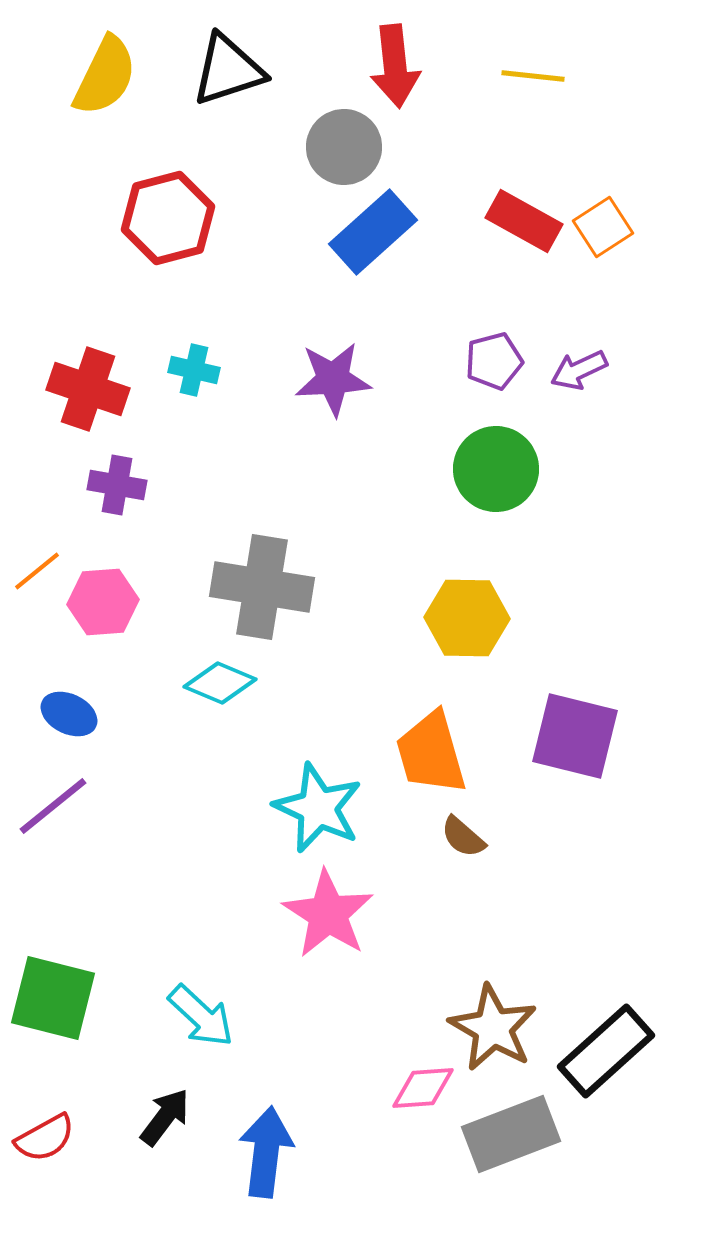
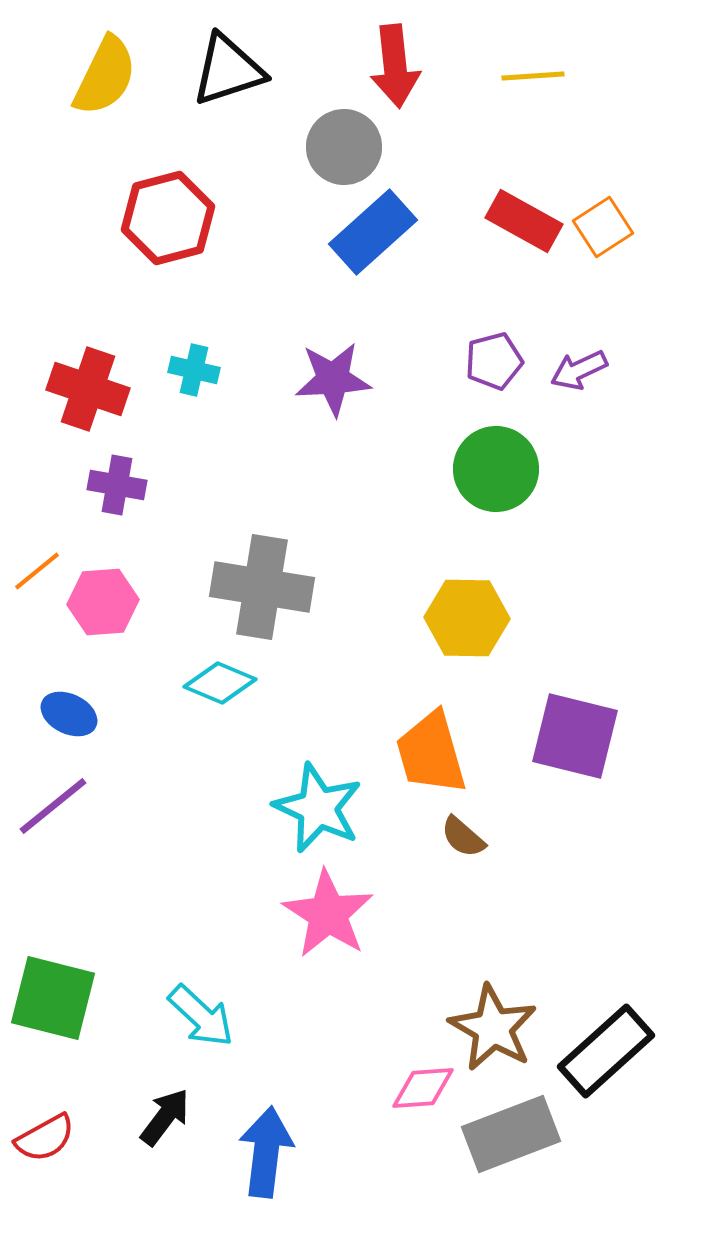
yellow line: rotated 10 degrees counterclockwise
